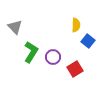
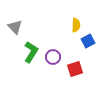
blue square: rotated 24 degrees clockwise
red square: rotated 14 degrees clockwise
